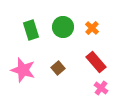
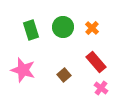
brown square: moved 6 px right, 7 px down
